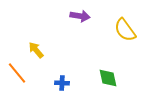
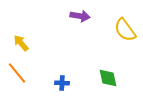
yellow arrow: moved 15 px left, 7 px up
